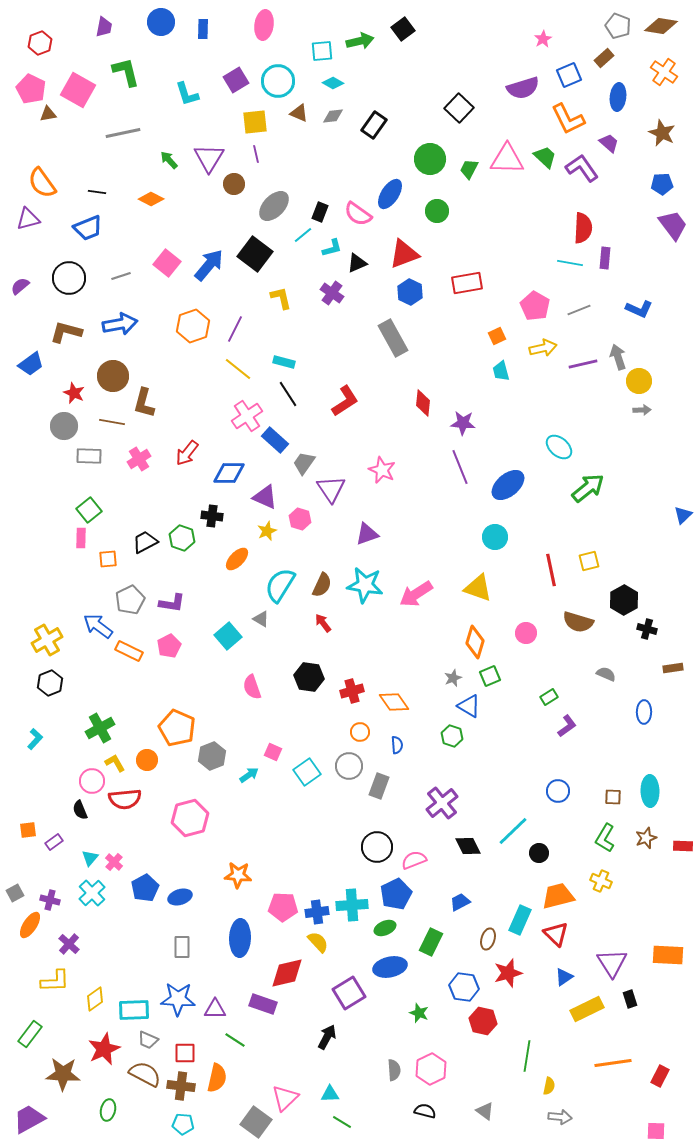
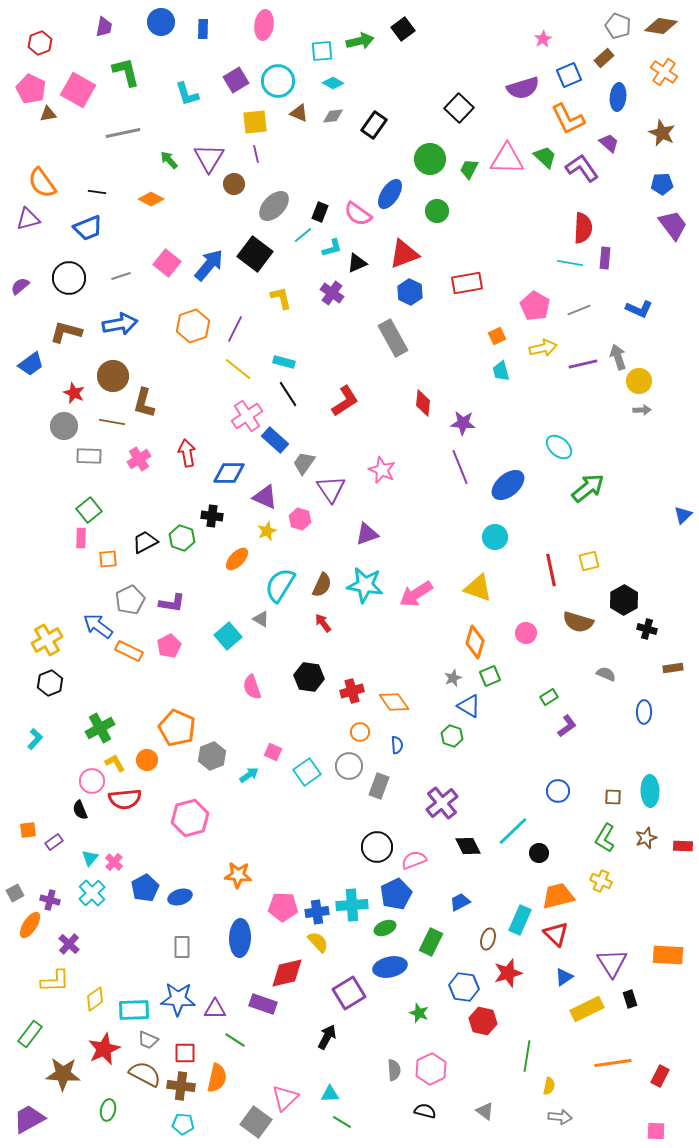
red arrow at (187, 453): rotated 132 degrees clockwise
